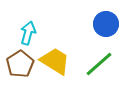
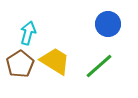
blue circle: moved 2 px right
green line: moved 2 px down
